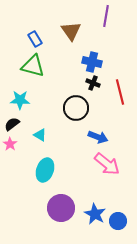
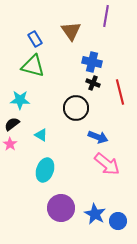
cyan triangle: moved 1 px right
